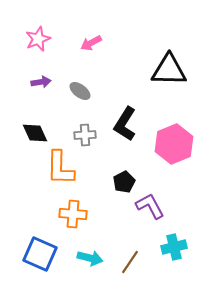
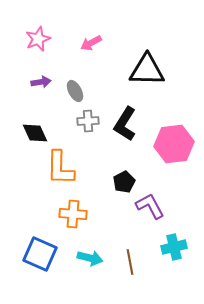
black triangle: moved 22 px left
gray ellipse: moved 5 px left; rotated 25 degrees clockwise
gray cross: moved 3 px right, 14 px up
pink hexagon: rotated 15 degrees clockwise
brown line: rotated 45 degrees counterclockwise
